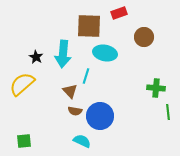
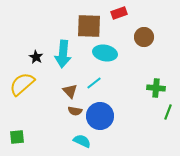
cyan line: moved 8 px right, 7 px down; rotated 35 degrees clockwise
green line: rotated 28 degrees clockwise
green square: moved 7 px left, 4 px up
